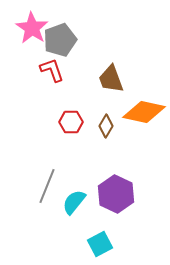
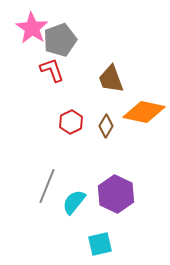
red hexagon: rotated 25 degrees counterclockwise
cyan square: rotated 15 degrees clockwise
